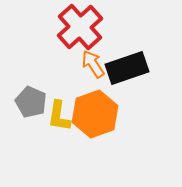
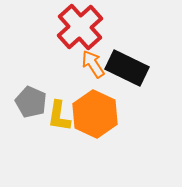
black rectangle: rotated 45 degrees clockwise
orange hexagon: rotated 15 degrees counterclockwise
